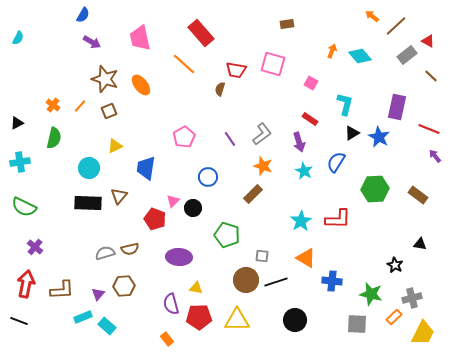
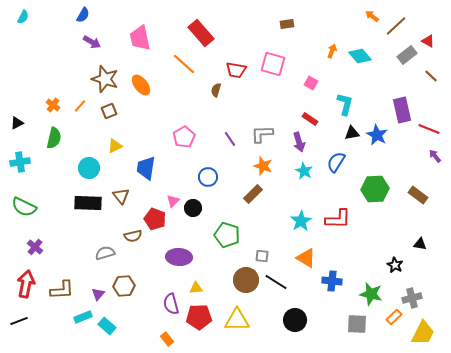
cyan semicircle at (18, 38): moved 5 px right, 21 px up
brown semicircle at (220, 89): moved 4 px left, 1 px down
purple rectangle at (397, 107): moved 5 px right, 3 px down; rotated 25 degrees counterclockwise
black triangle at (352, 133): rotated 21 degrees clockwise
gray L-shape at (262, 134): rotated 145 degrees counterclockwise
blue star at (379, 137): moved 2 px left, 2 px up
brown triangle at (119, 196): moved 2 px right; rotated 18 degrees counterclockwise
brown semicircle at (130, 249): moved 3 px right, 13 px up
black line at (276, 282): rotated 50 degrees clockwise
yellow triangle at (196, 288): rotated 16 degrees counterclockwise
black line at (19, 321): rotated 42 degrees counterclockwise
